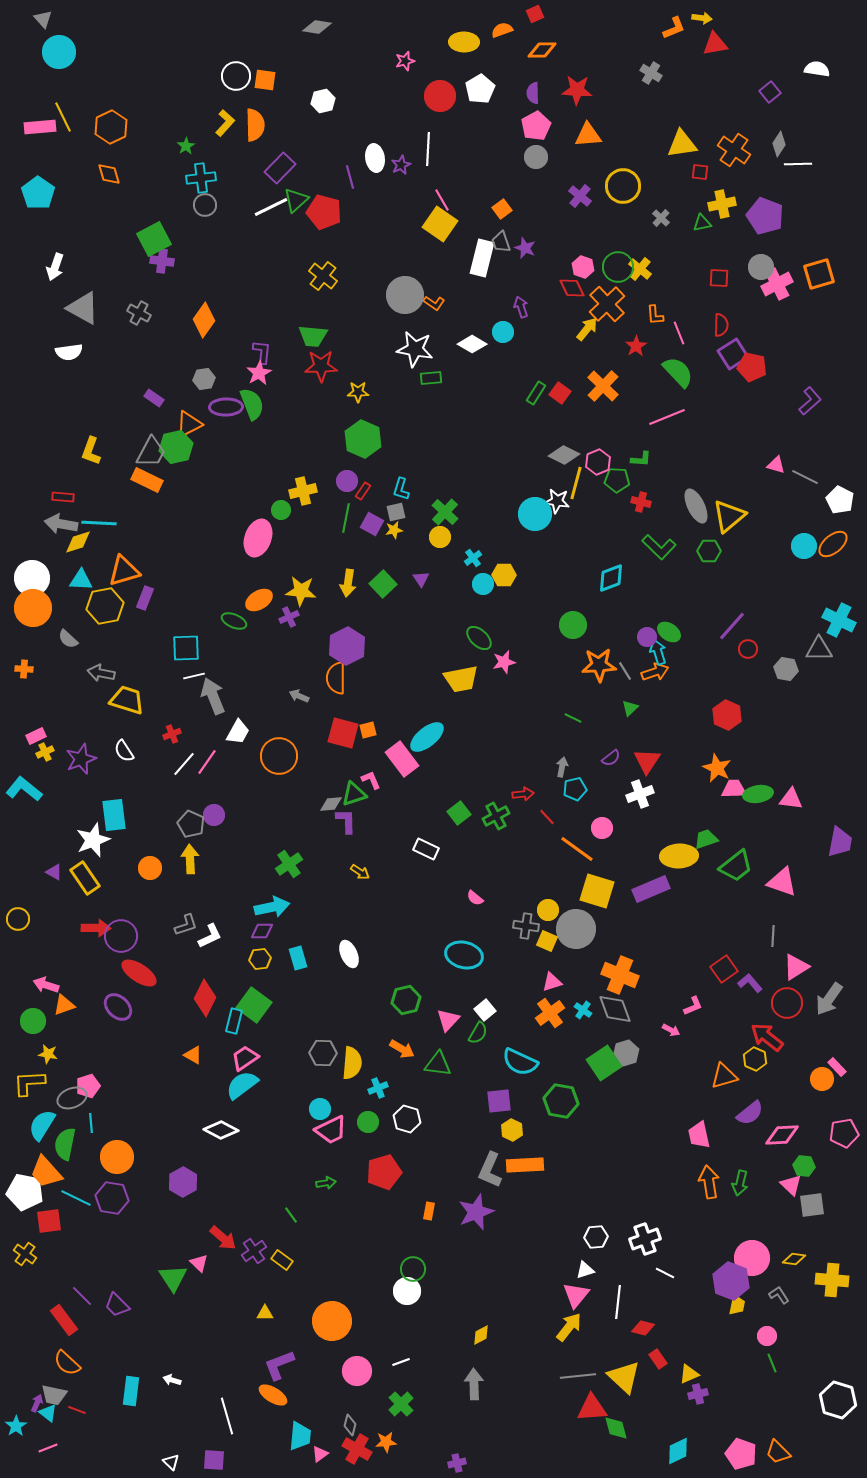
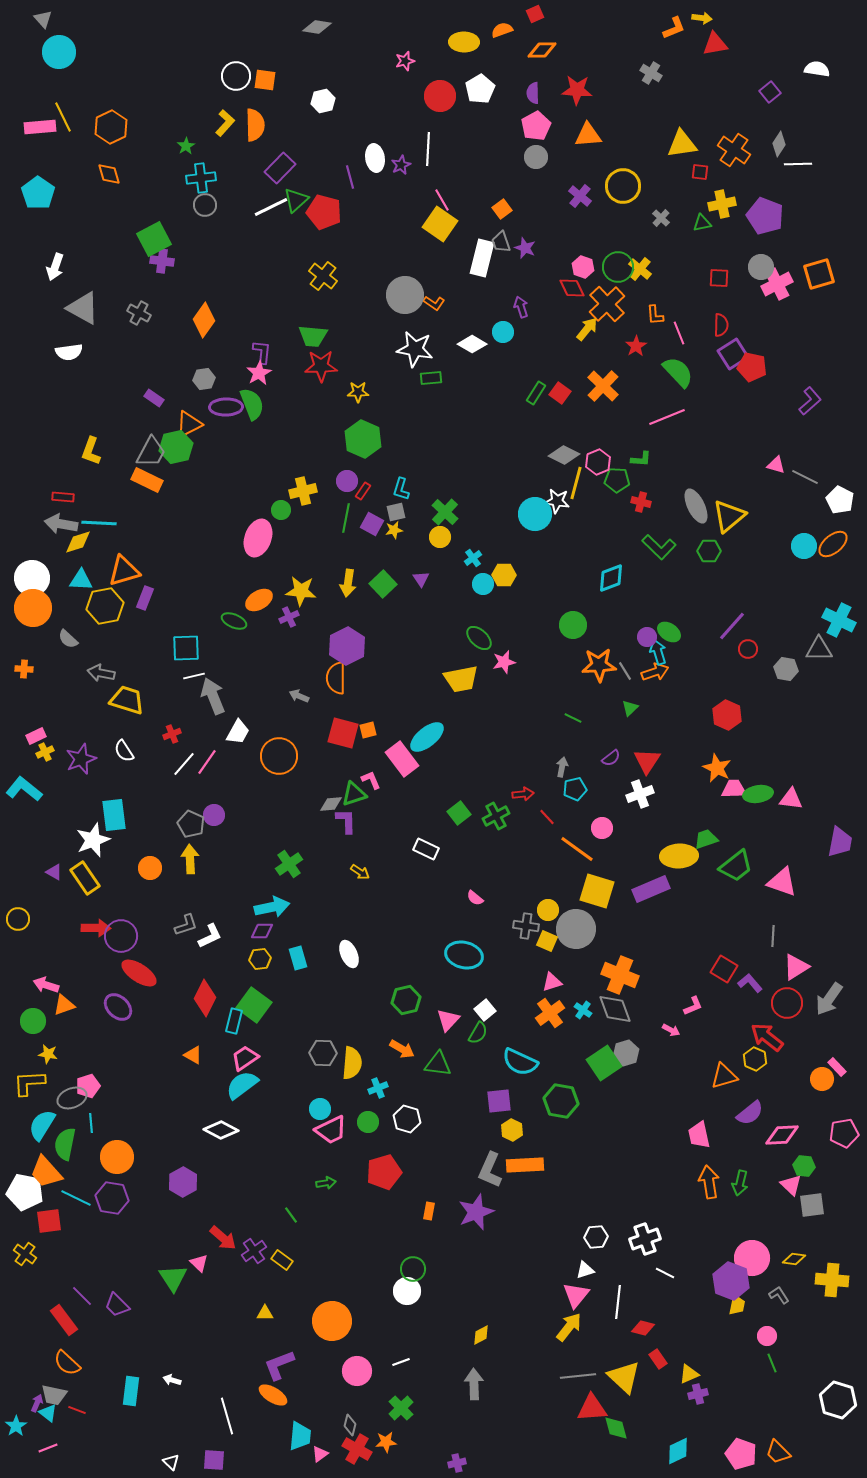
red square at (724, 969): rotated 24 degrees counterclockwise
green cross at (401, 1404): moved 4 px down
